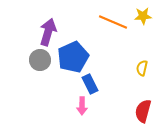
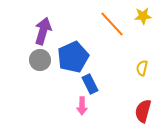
orange line: moved 1 px left, 2 px down; rotated 24 degrees clockwise
purple arrow: moved 5 px left, 1 px up
